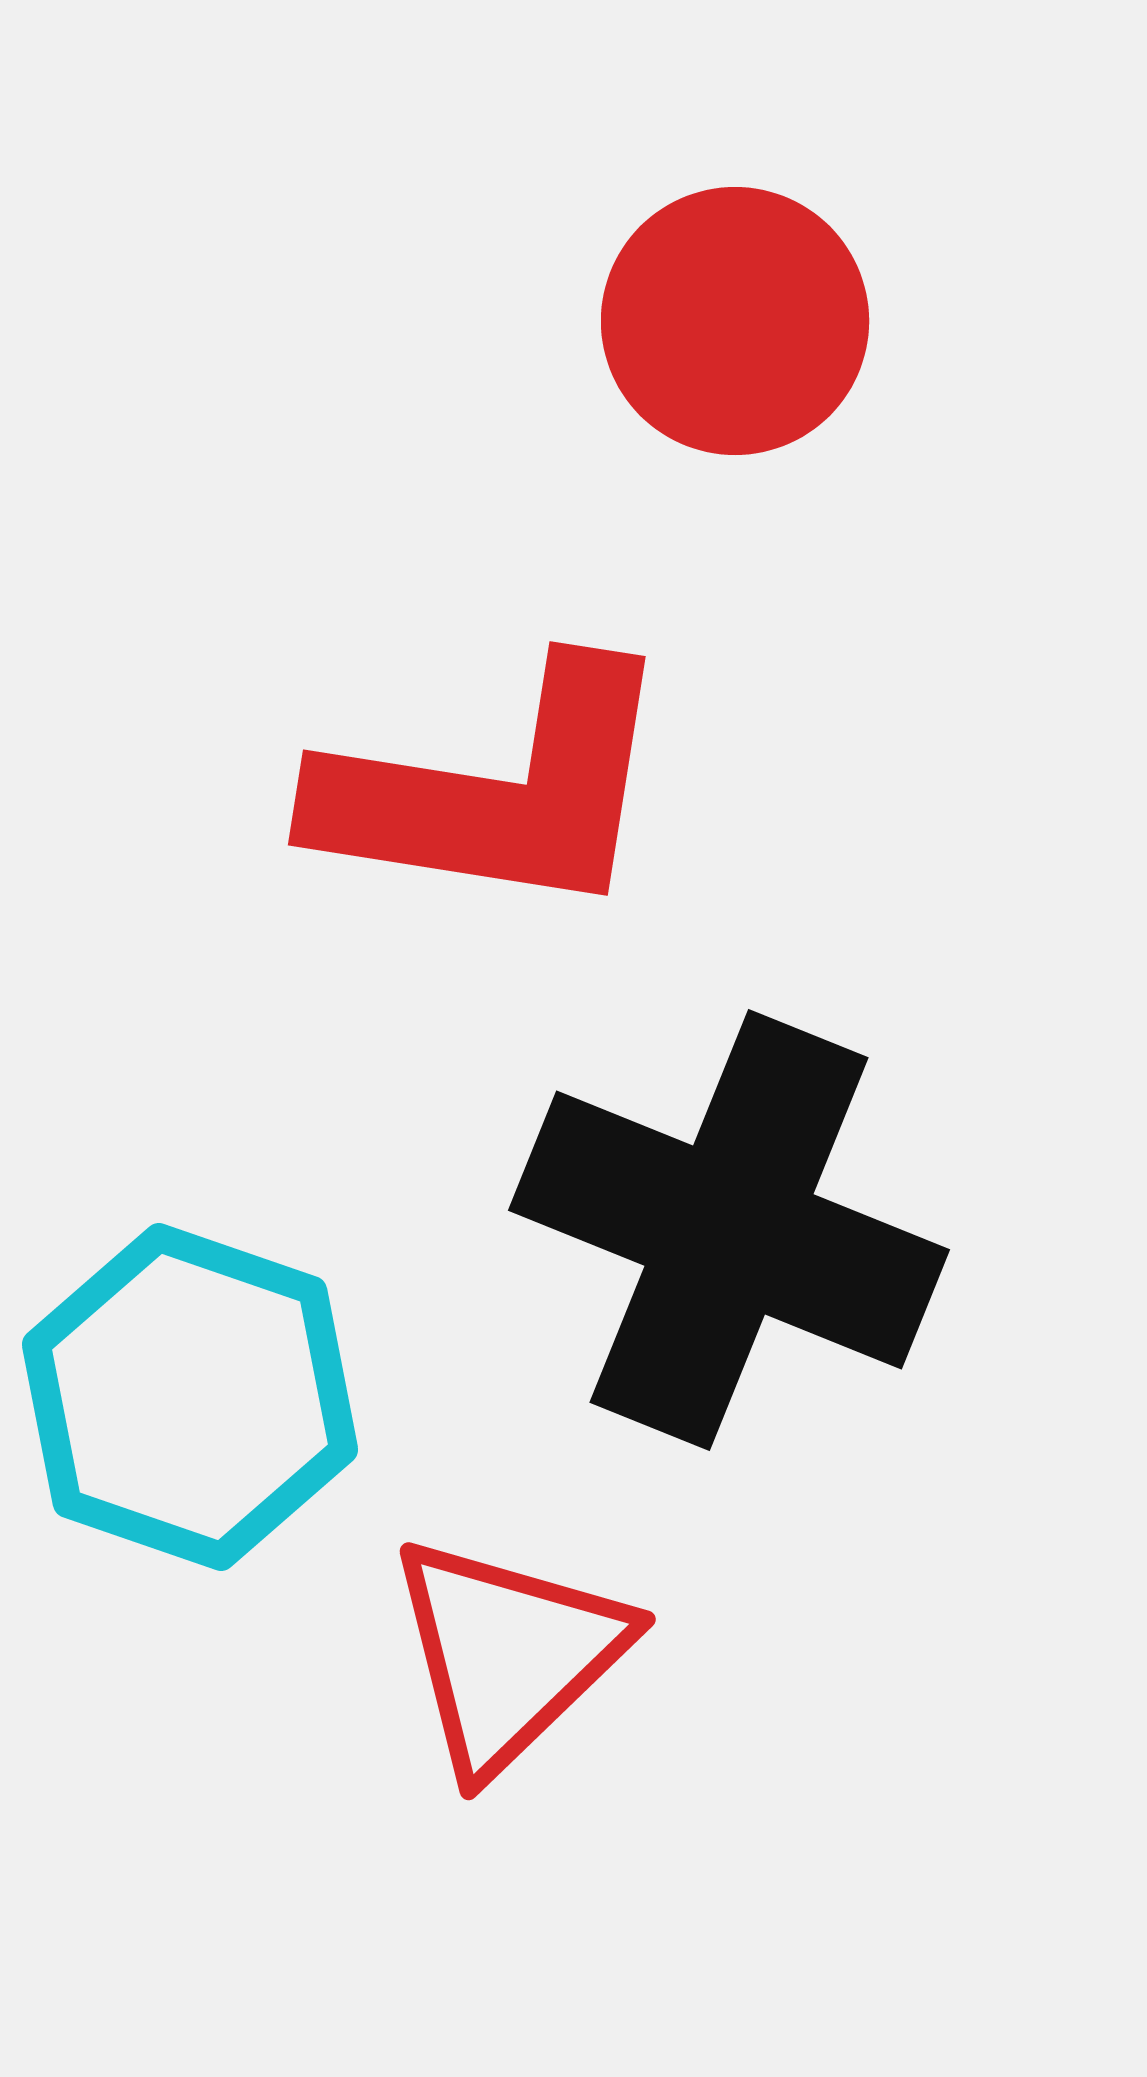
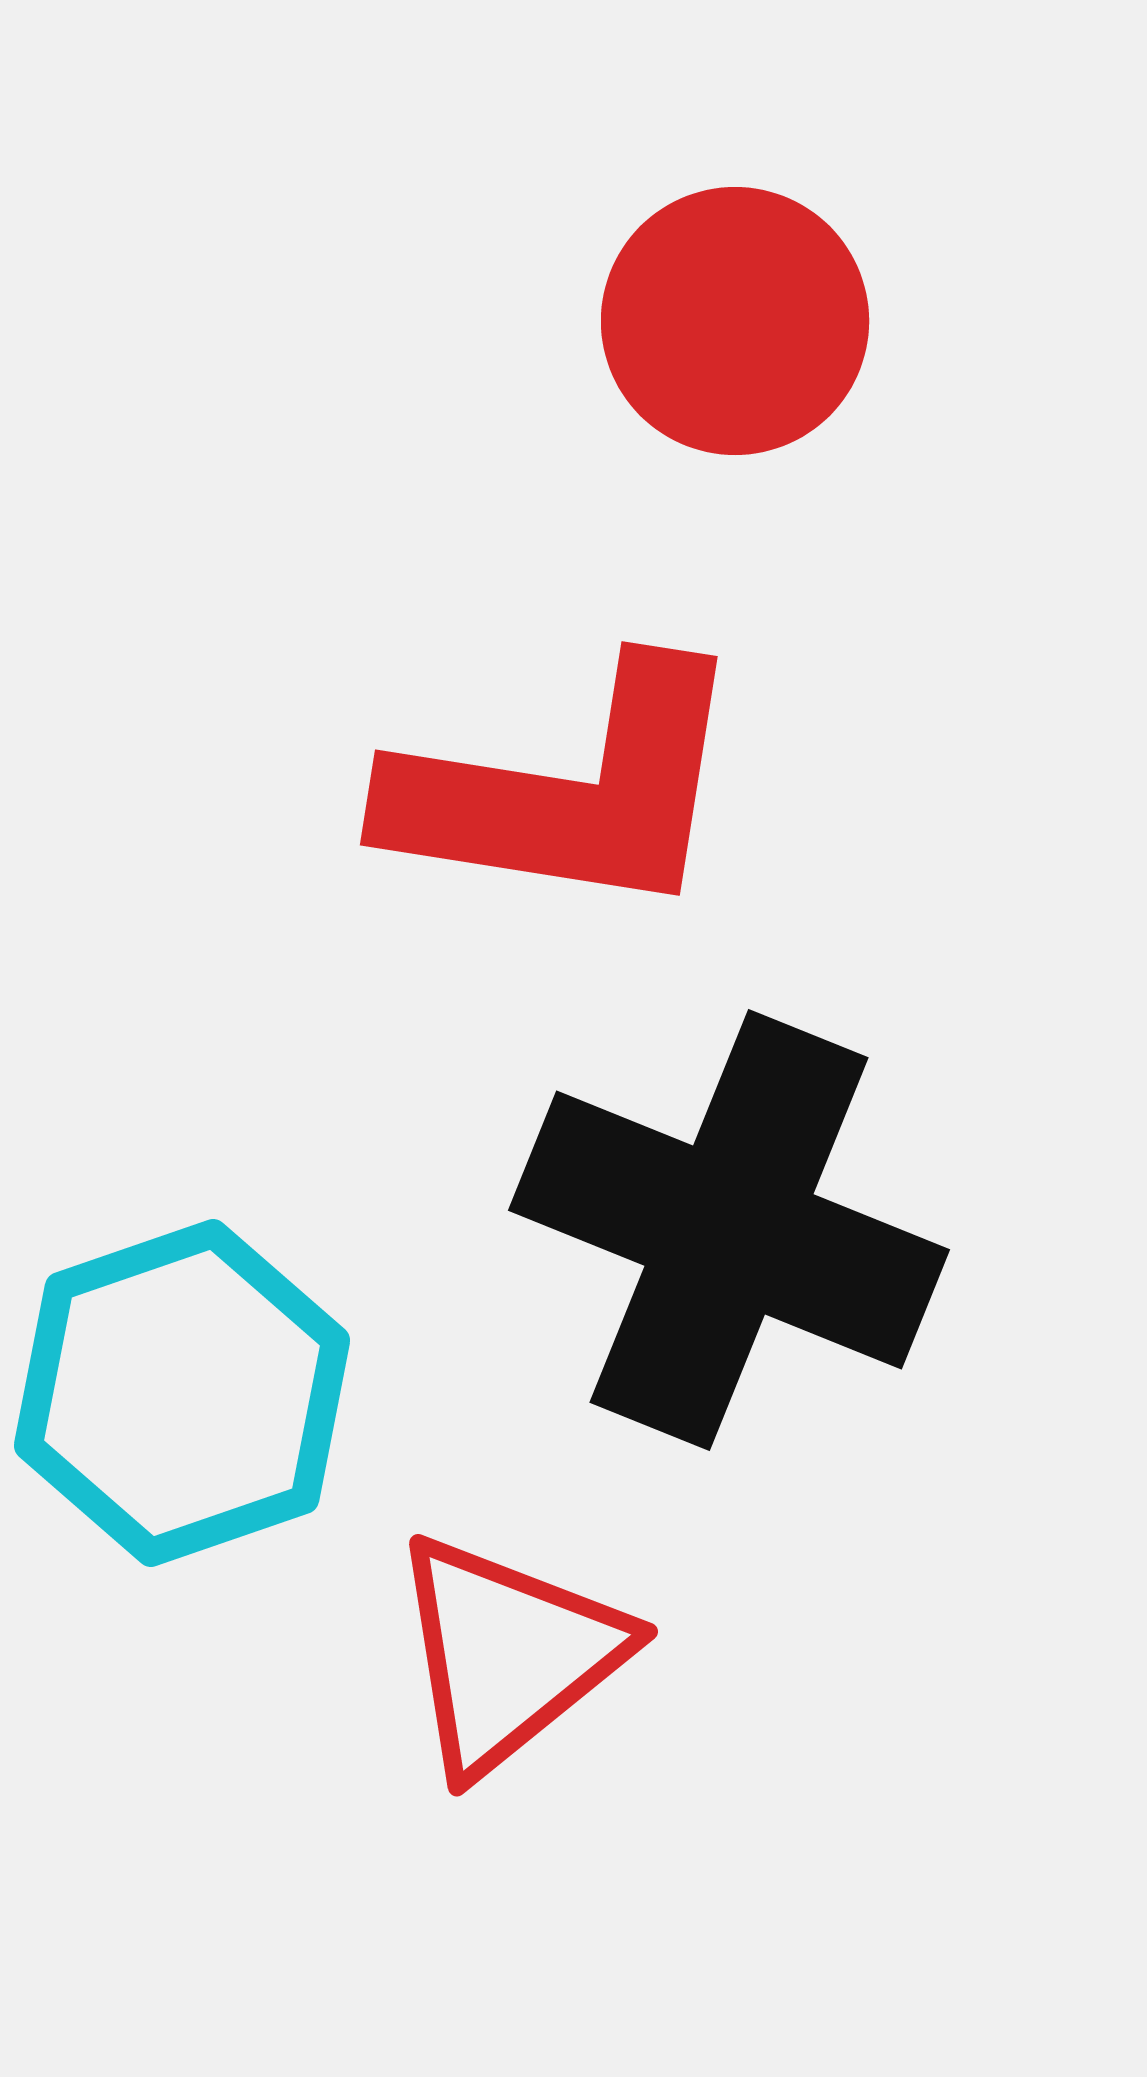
red L-shape: moved 72 px right
cyan hexagon: moved 8 px left, 4 px up; rotated 22 degrees clockwise
red triangle: rotated 5 degrees clockwise
